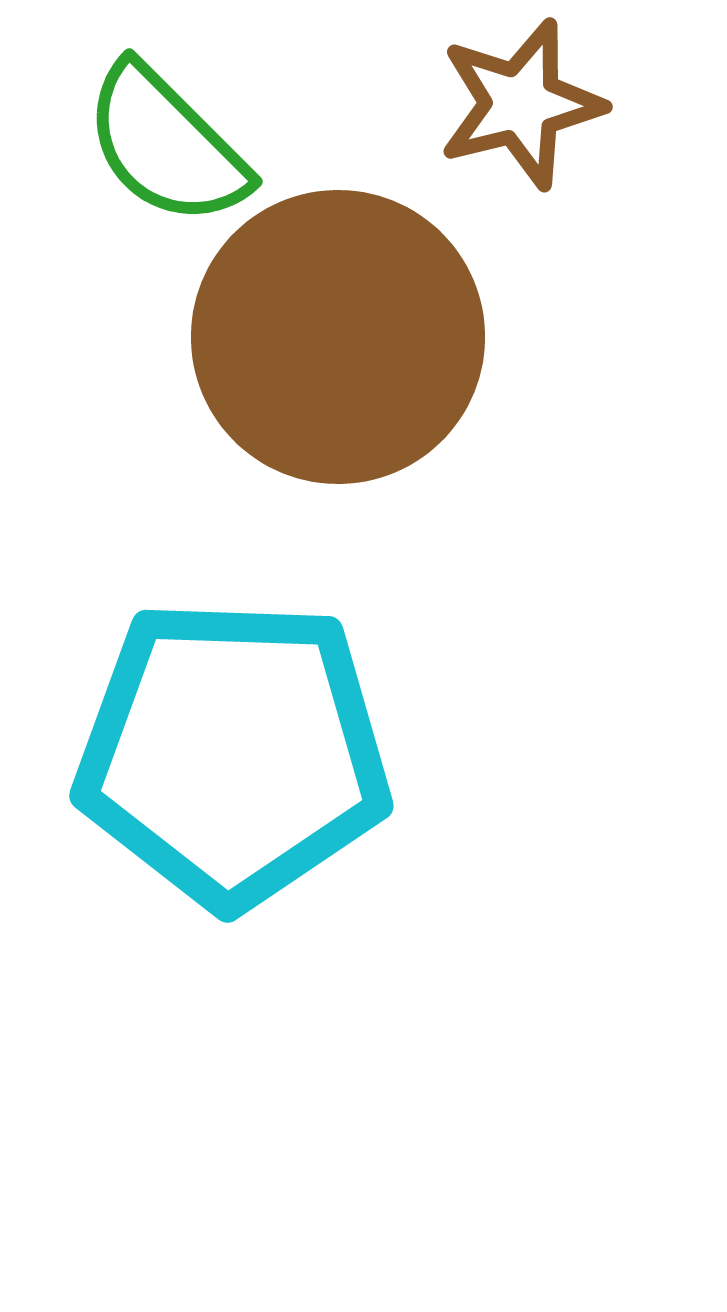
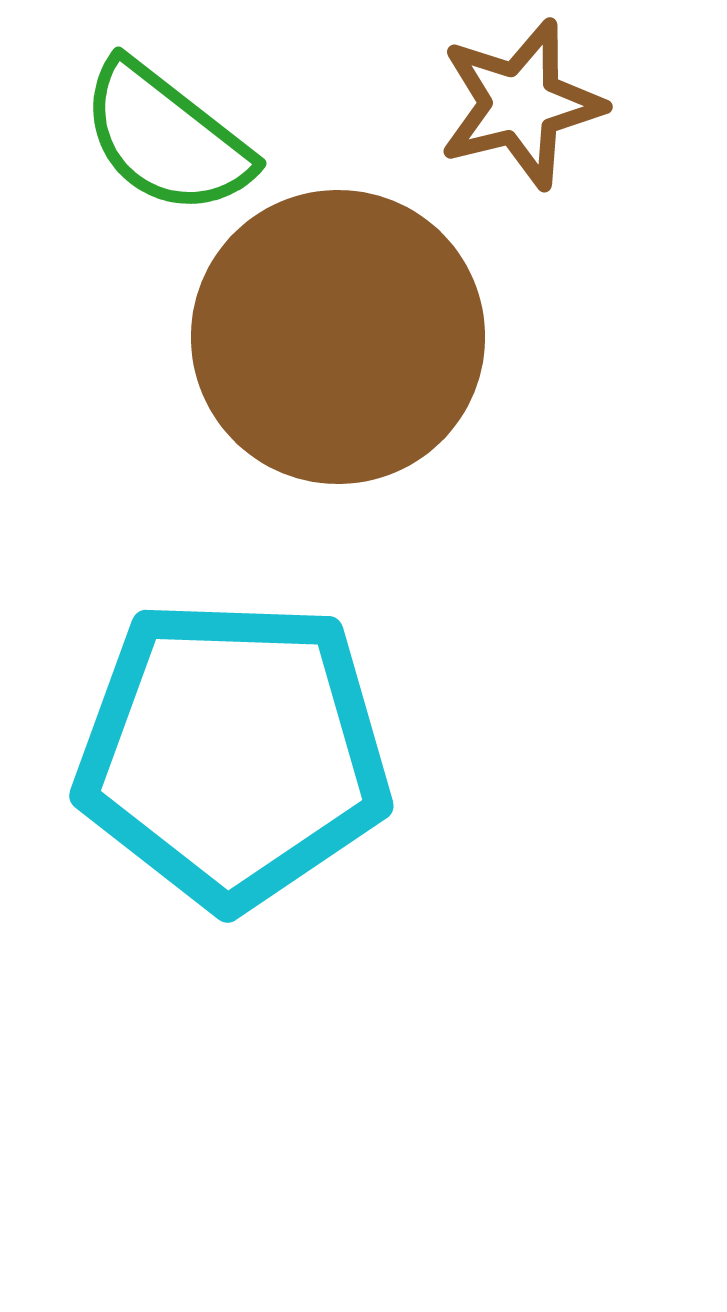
green semicircle: moved 7 px up; rotated 7 degrees counterclockwise
